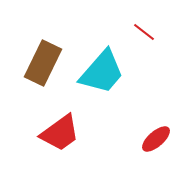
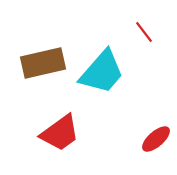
red line: rotated 15 degrees clockwise
brown rectangle: rotated 51 degrees clockwise
